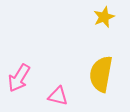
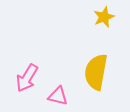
yellow semicircle: moved 5 px left, 2 px up
pink arrow: moved 8 px right
